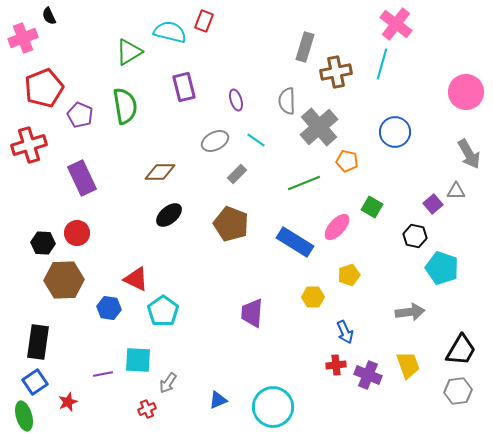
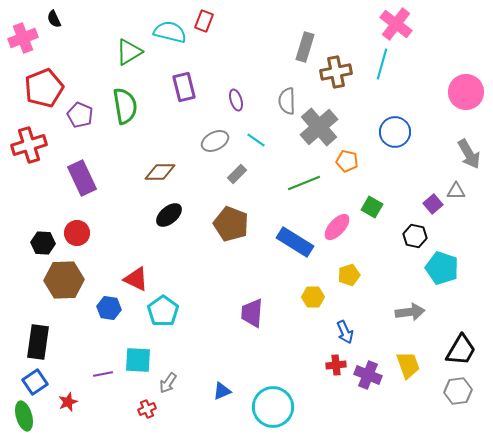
black semicircle at (49, 16): moved 5 px right, 3 px down
blue triangle at (218, 400): moved 4 px right, 9 px up
